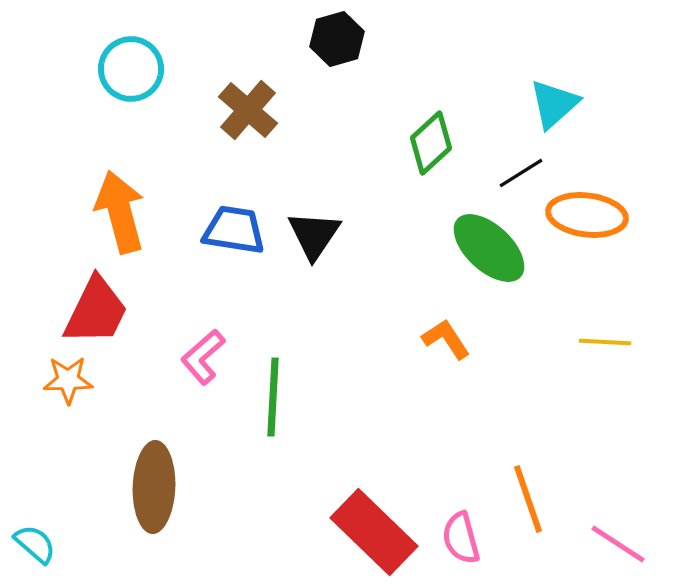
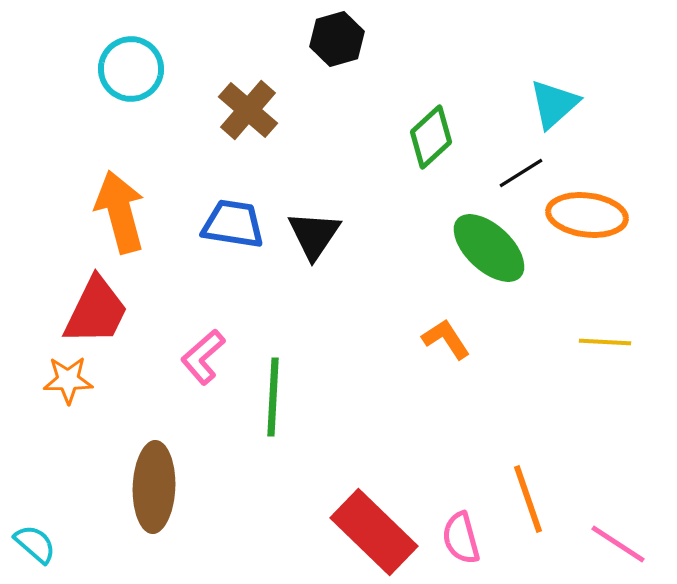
green diamond: moved 6 px up
blue trapezoid: moved 1 px left, 6 px up
